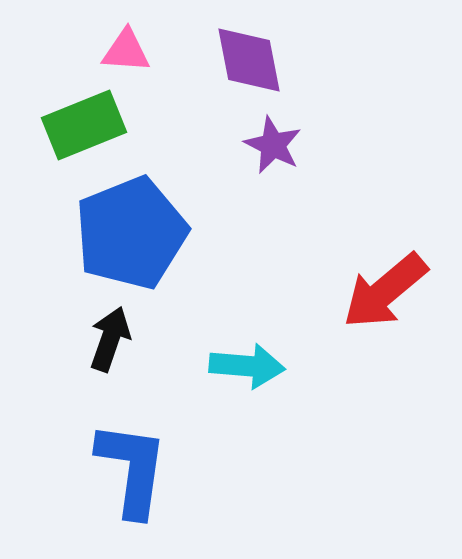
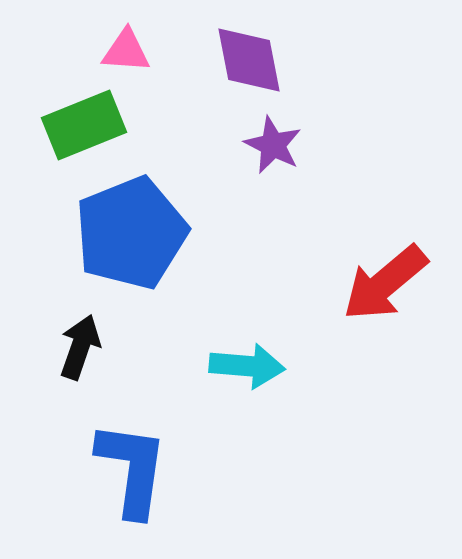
red arrow: moved 8 px up
black arrow: moved 30 px left, 8 px down
